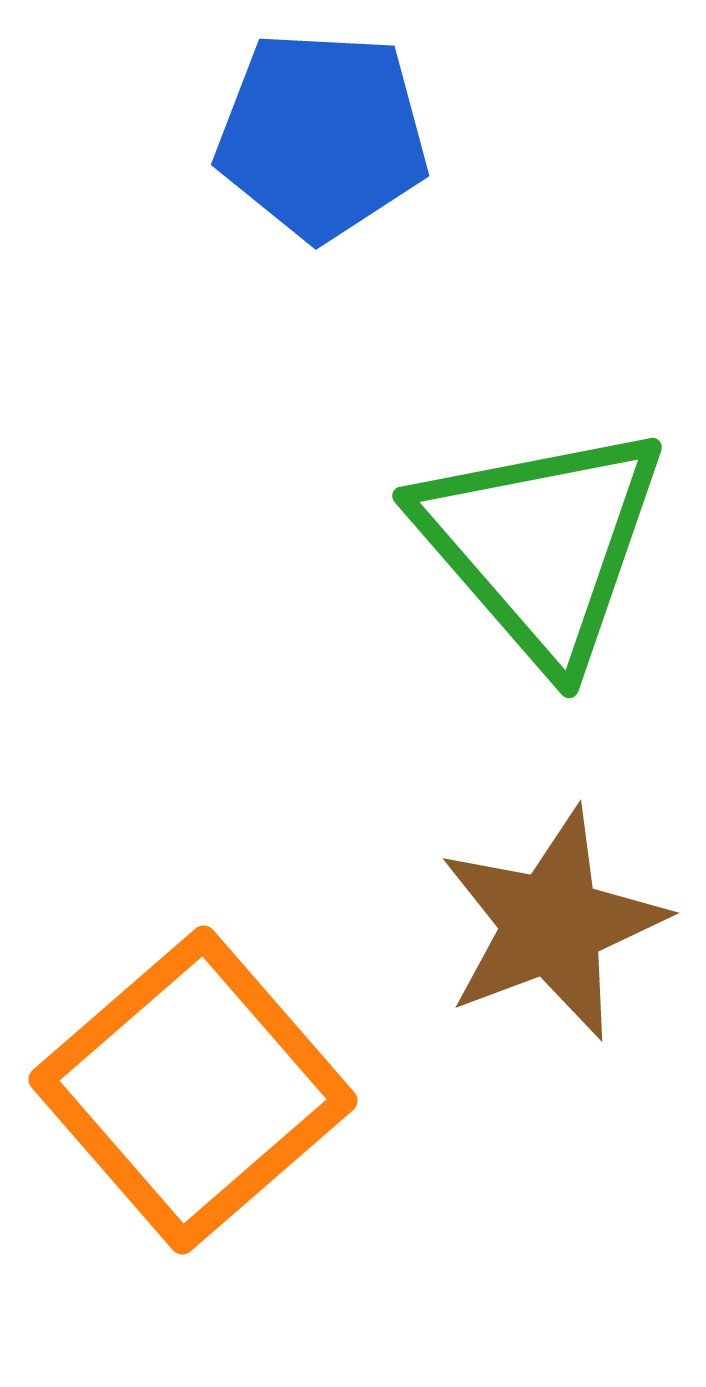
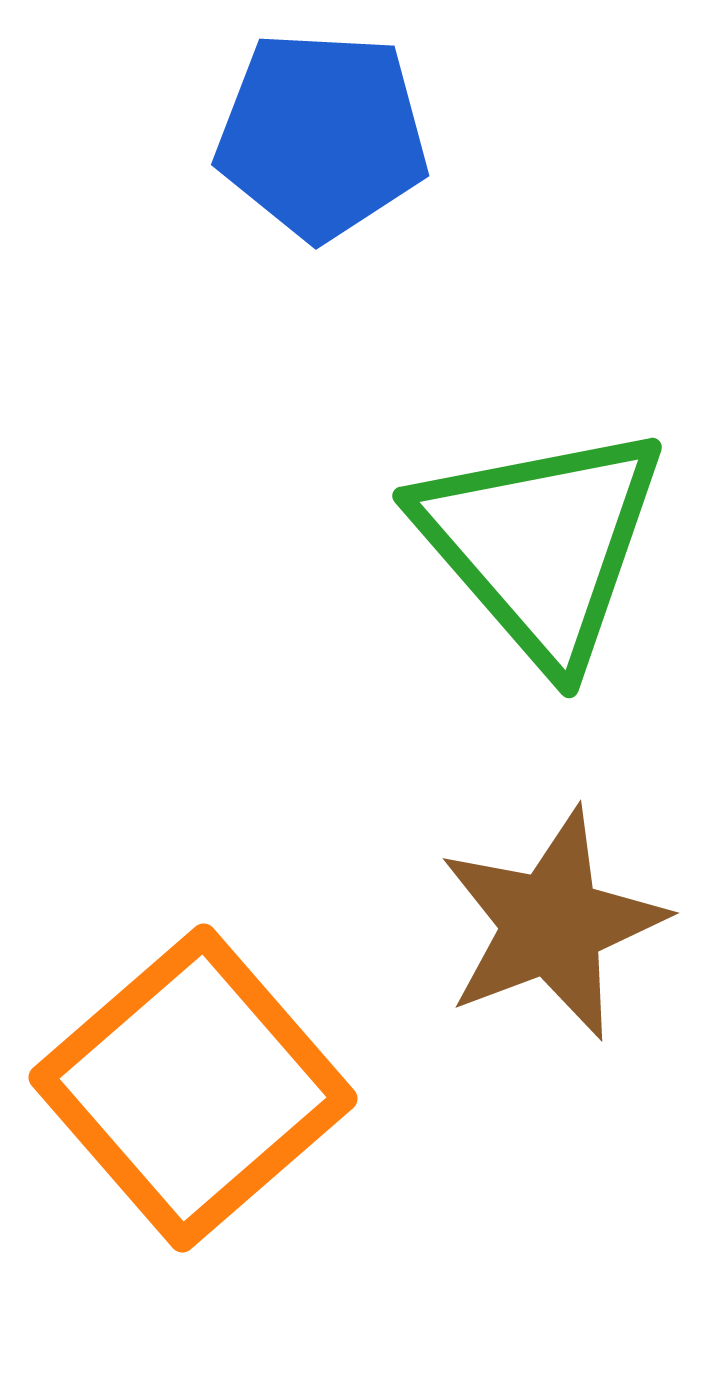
orange square: moved 2 px up
